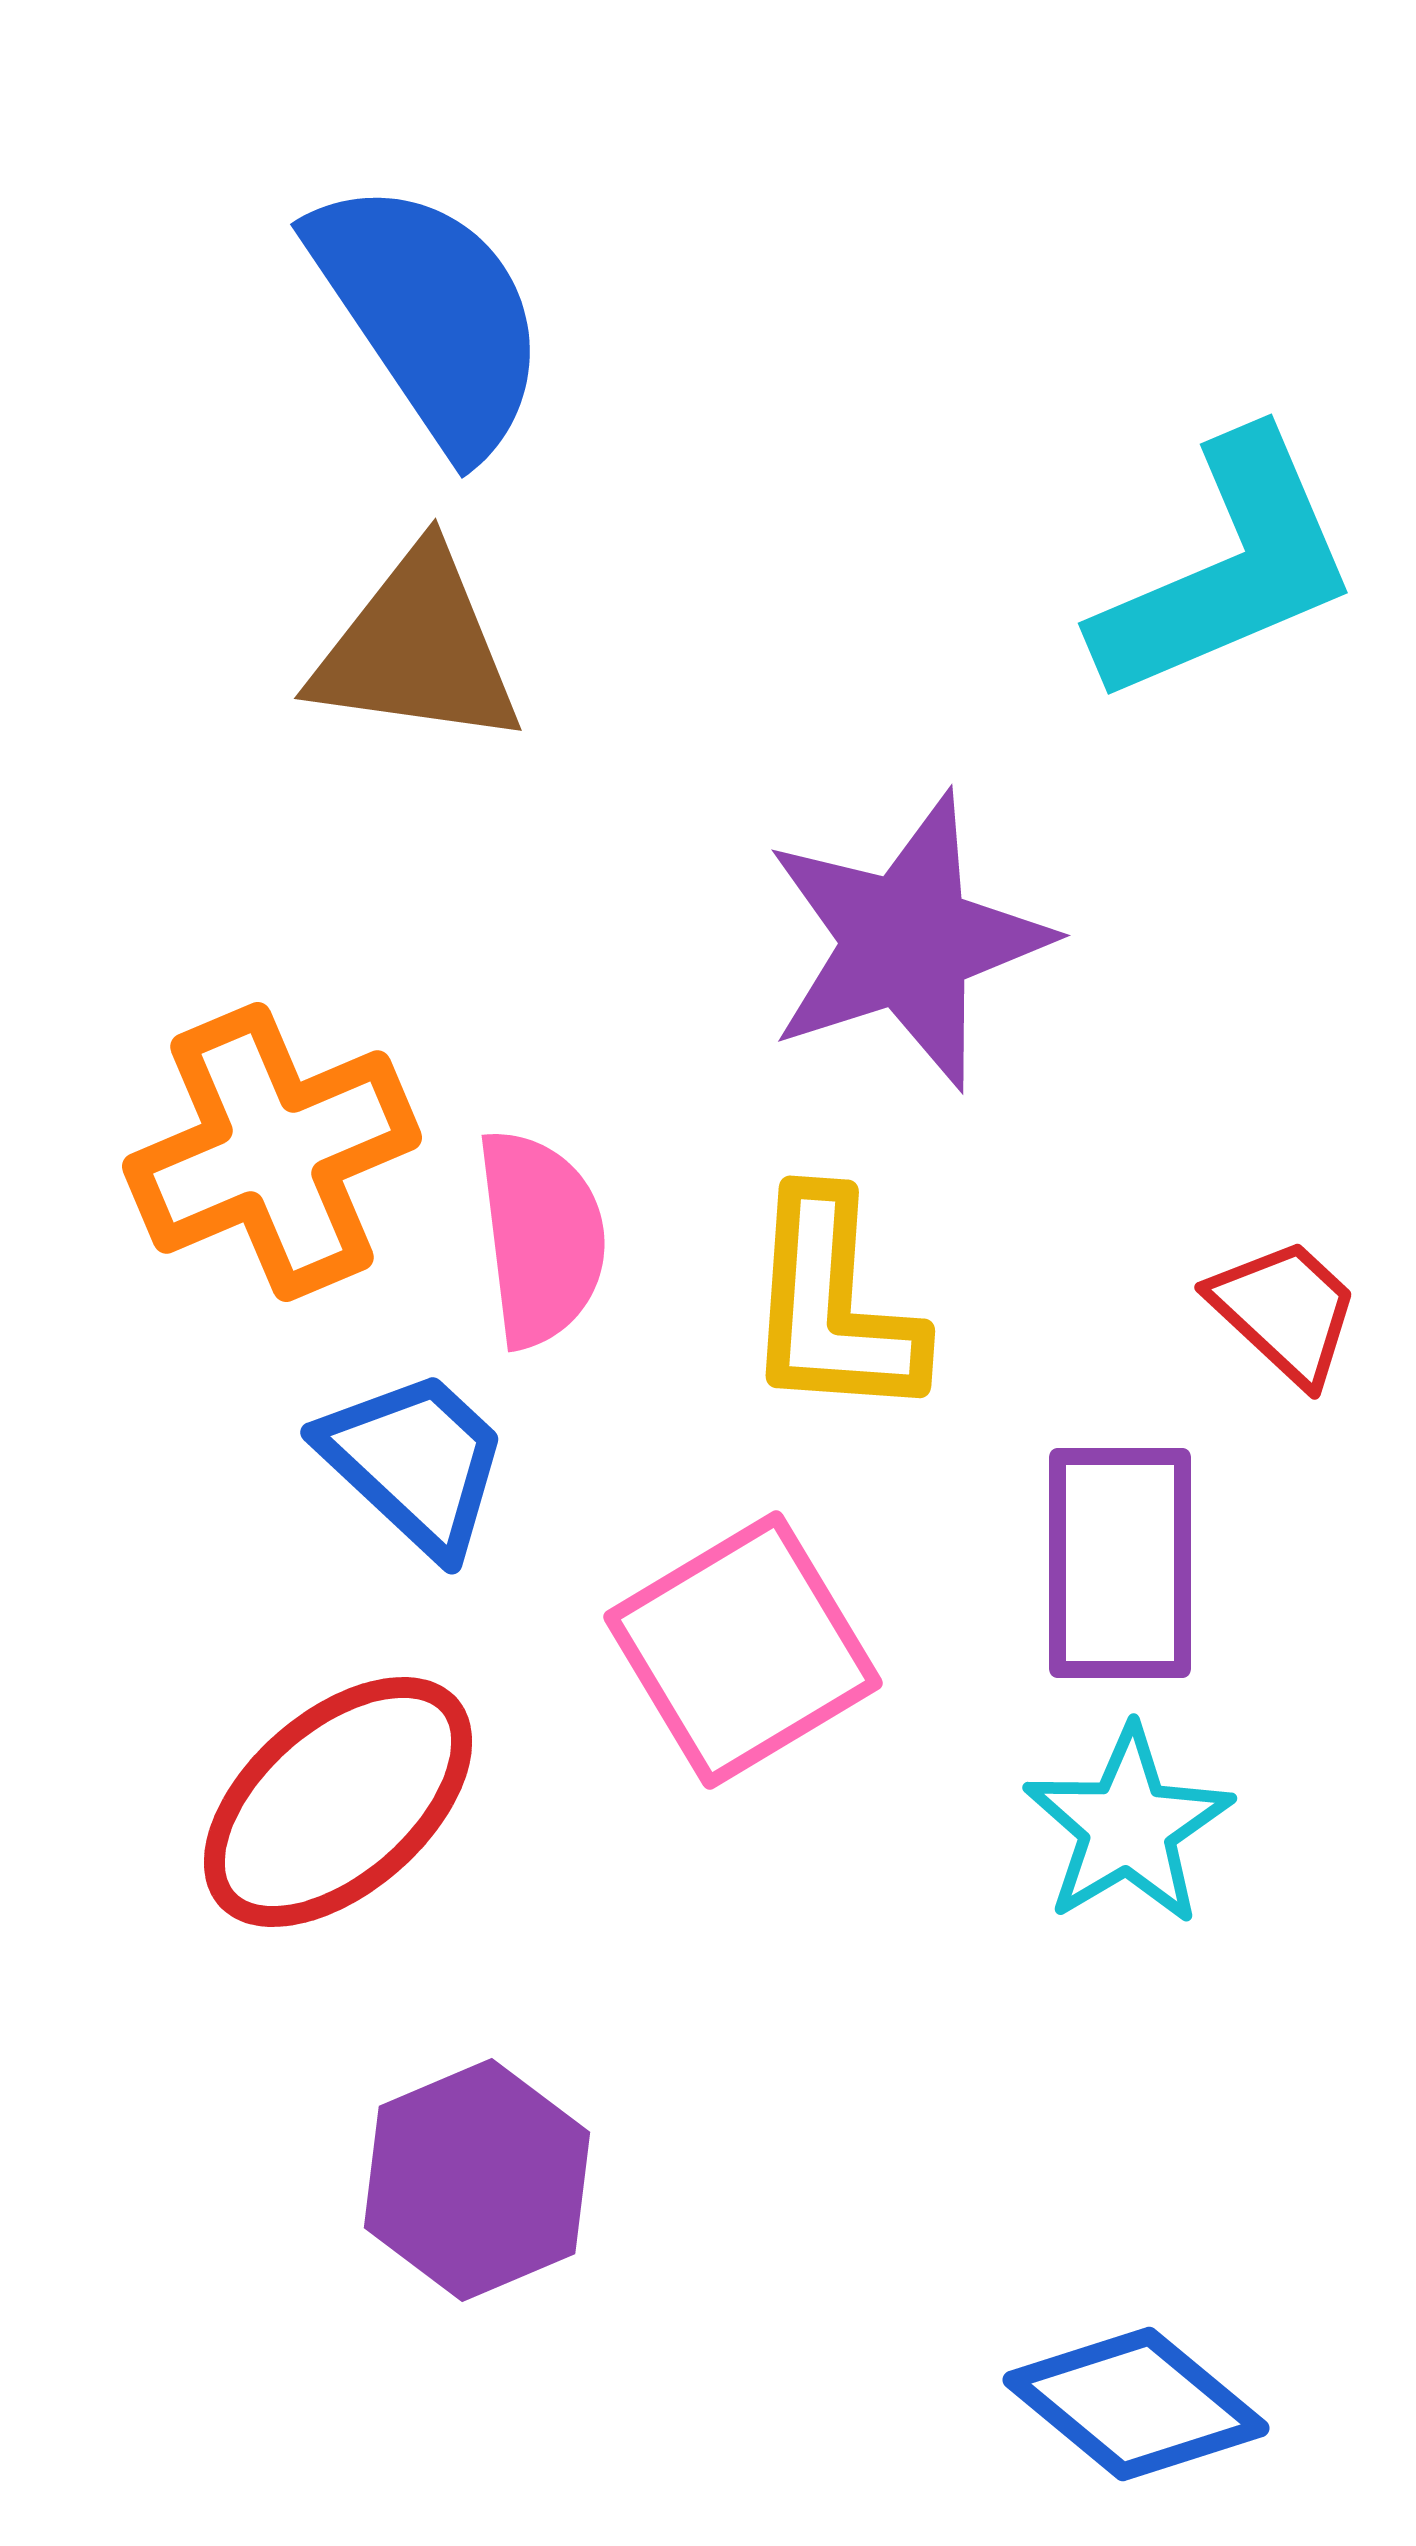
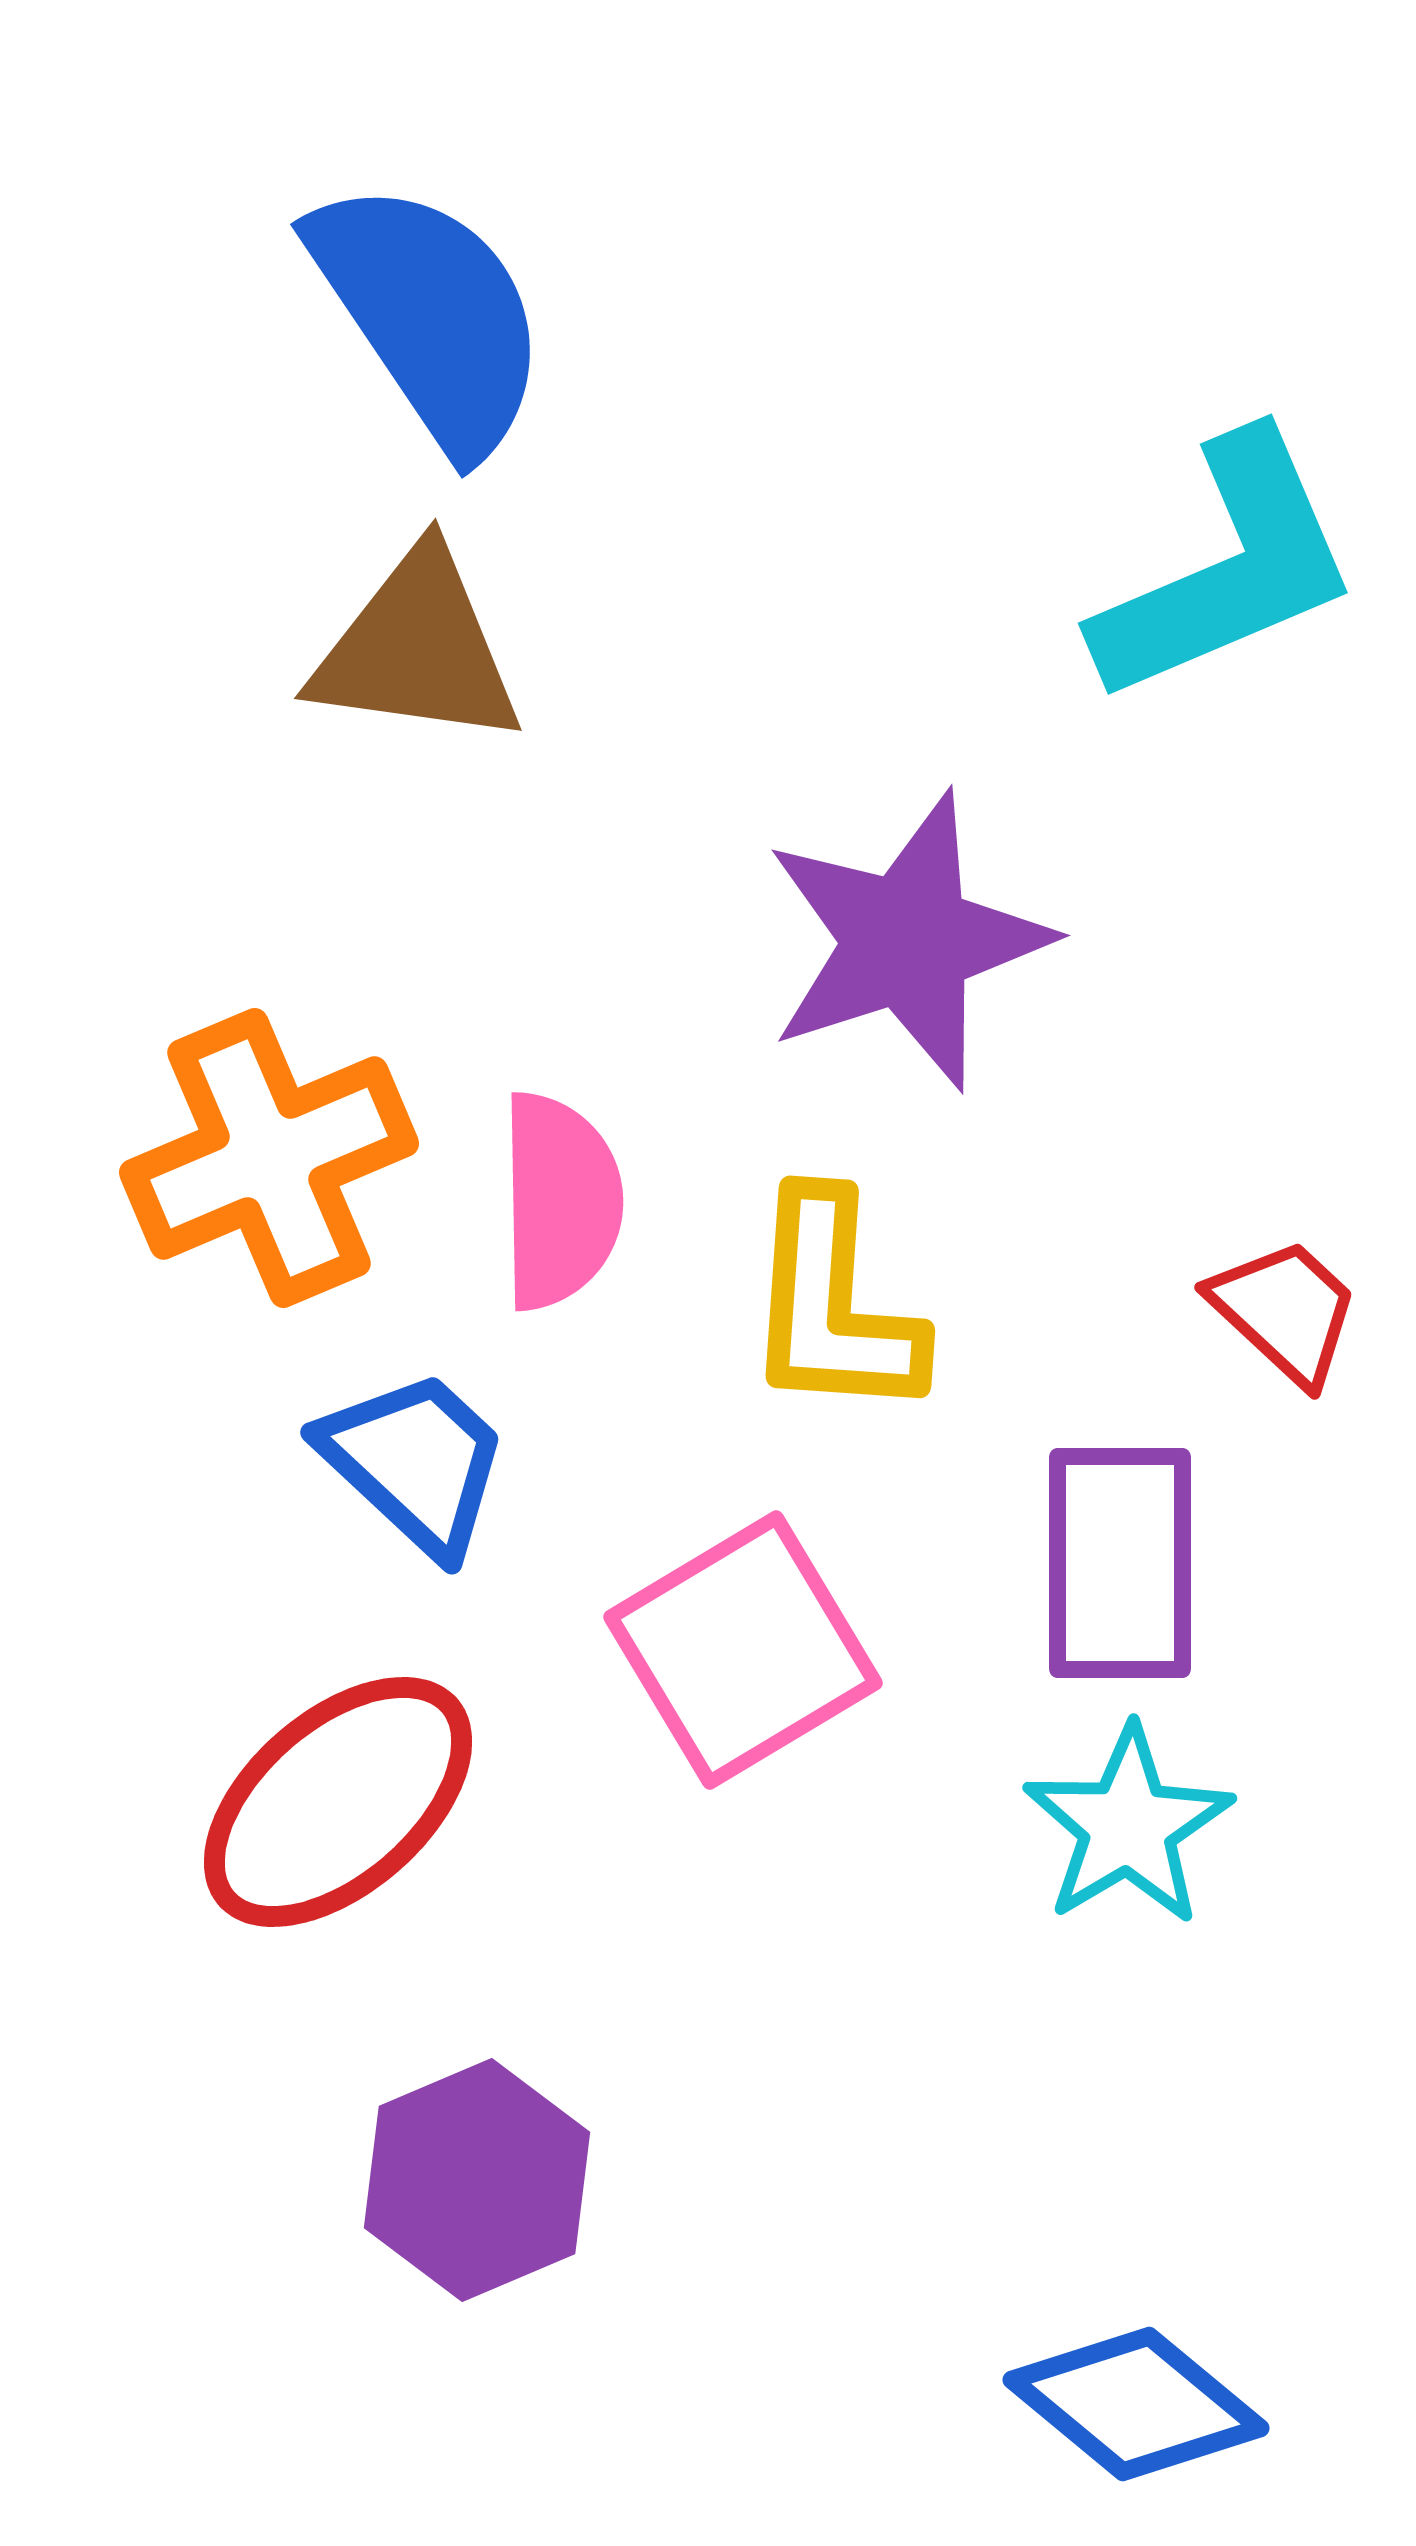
orange cross: moved 3 px left, 6 px down
pink semicircle: moved 19 px right, 37 px up; rotated 6 degrees clockwise
